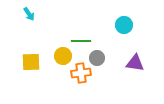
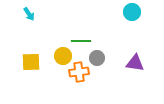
cyan circle: moved 8 px right, 13 px up
orange cross: moved 2 px left, 1 px up
